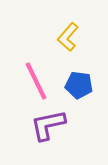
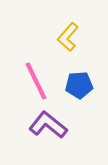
blue pentagon: rotated 12 degrees counterclockwise
purple L-shape: rotated 51 degrees clockwise
